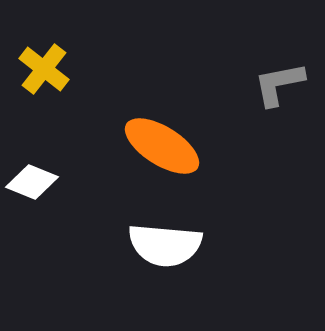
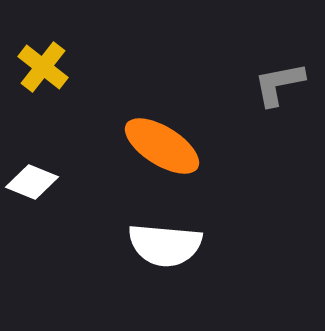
yellow cross: moved 1 px left, 2 px up
